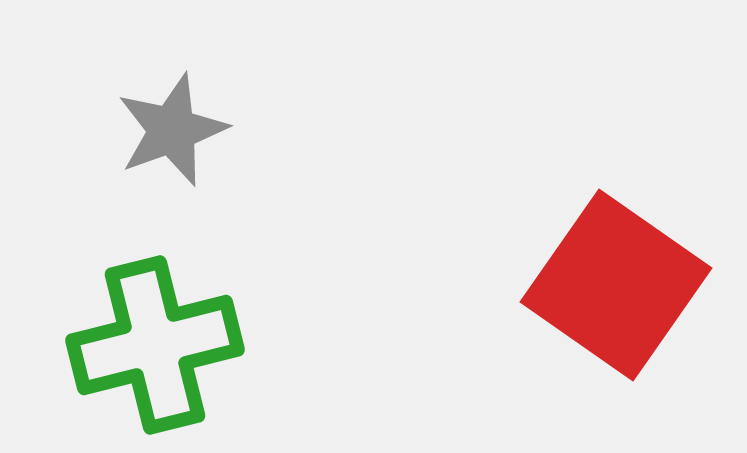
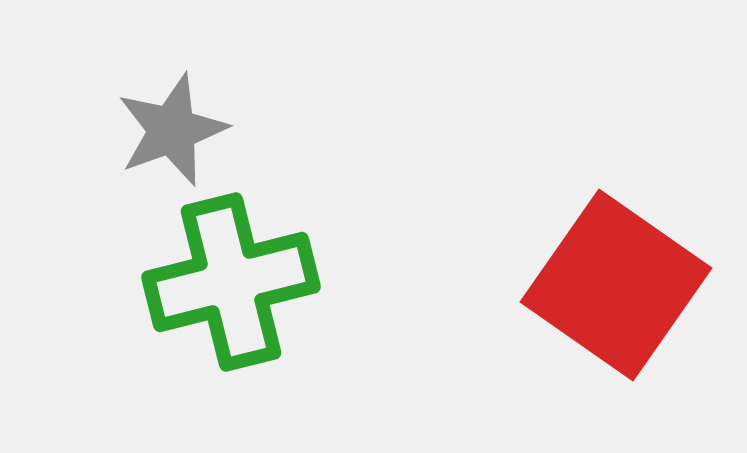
green cross: moved 76 px right, 63 px up
